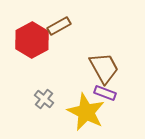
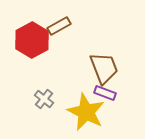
brown trapezoid: rotated 8 degrees clockwise
